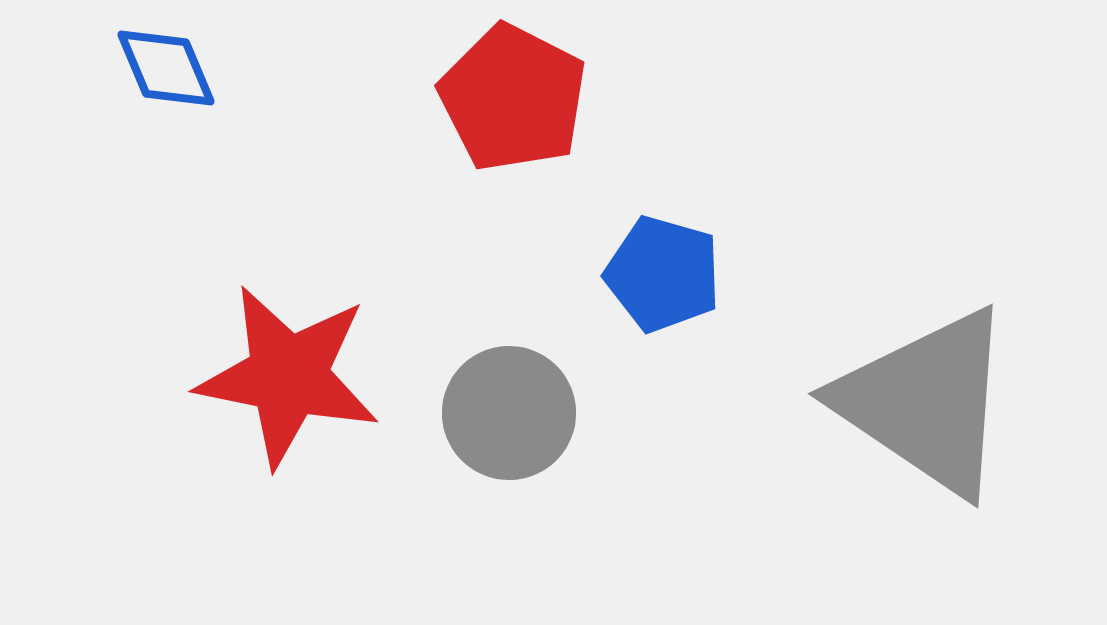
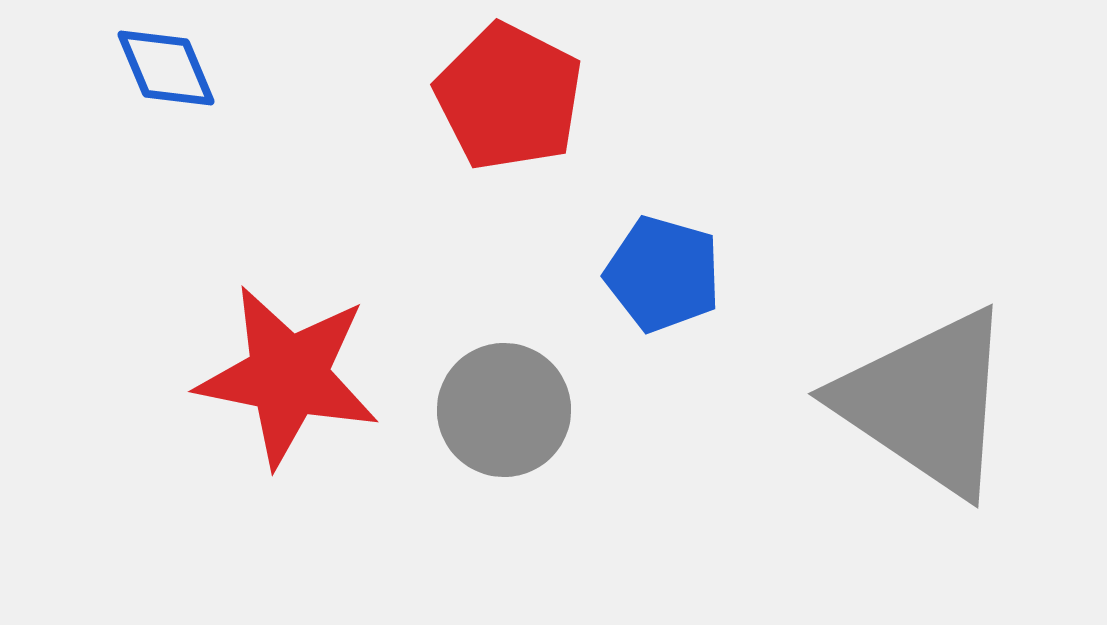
red pentagon: moved 4 px left, 1 px up
gray circle: moved 5 px left, 3 px up
